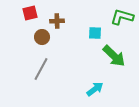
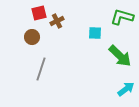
red square: moved 9 px right
brown cross: rotated 24 degrees counterclockwise
brown circle: moved 10 px left
green arrow: moved 6 px right
gray line: rotated 10 degrees counterclockwise
cyan arrow: moved 31 px right
